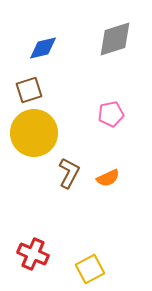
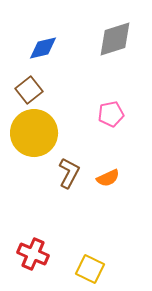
brown square: rotated 20 degrees counterclockwise
yellow square: rotated 36 degrees counterclockwise
